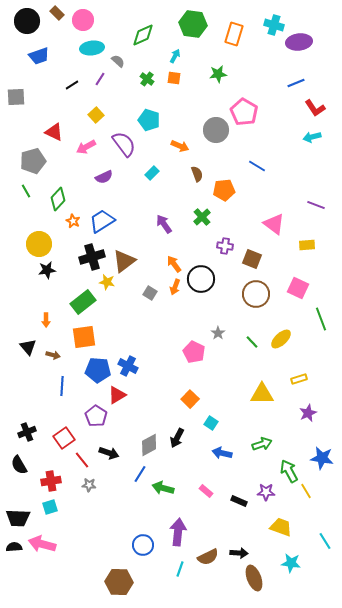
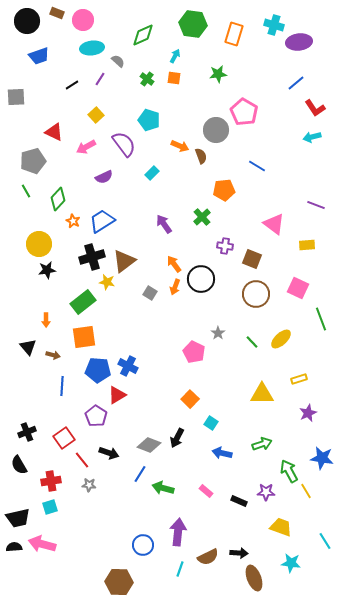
brown rectangle at (57, 13): rotated 24 degrees counterclockwise
blue line at (296, 83): rotated 18 degrees counterclockwise
brown semicircle at (197, 174): moved 4 px right, 18 px up
gray diamond at (149, 445): rotated 50 degrees clockwise
black trapezoid at (18, 518): rotated 15 degrees counterclockwise
